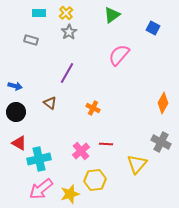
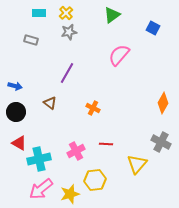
gray star: rotated 21 degrees clockwise
pink cross: moved 5 px left; rotated 12 degrees clockwise
